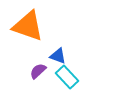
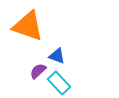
blue triangle: moved 1 px left
cyan rectangle: moved 8 px left, 6 px down
